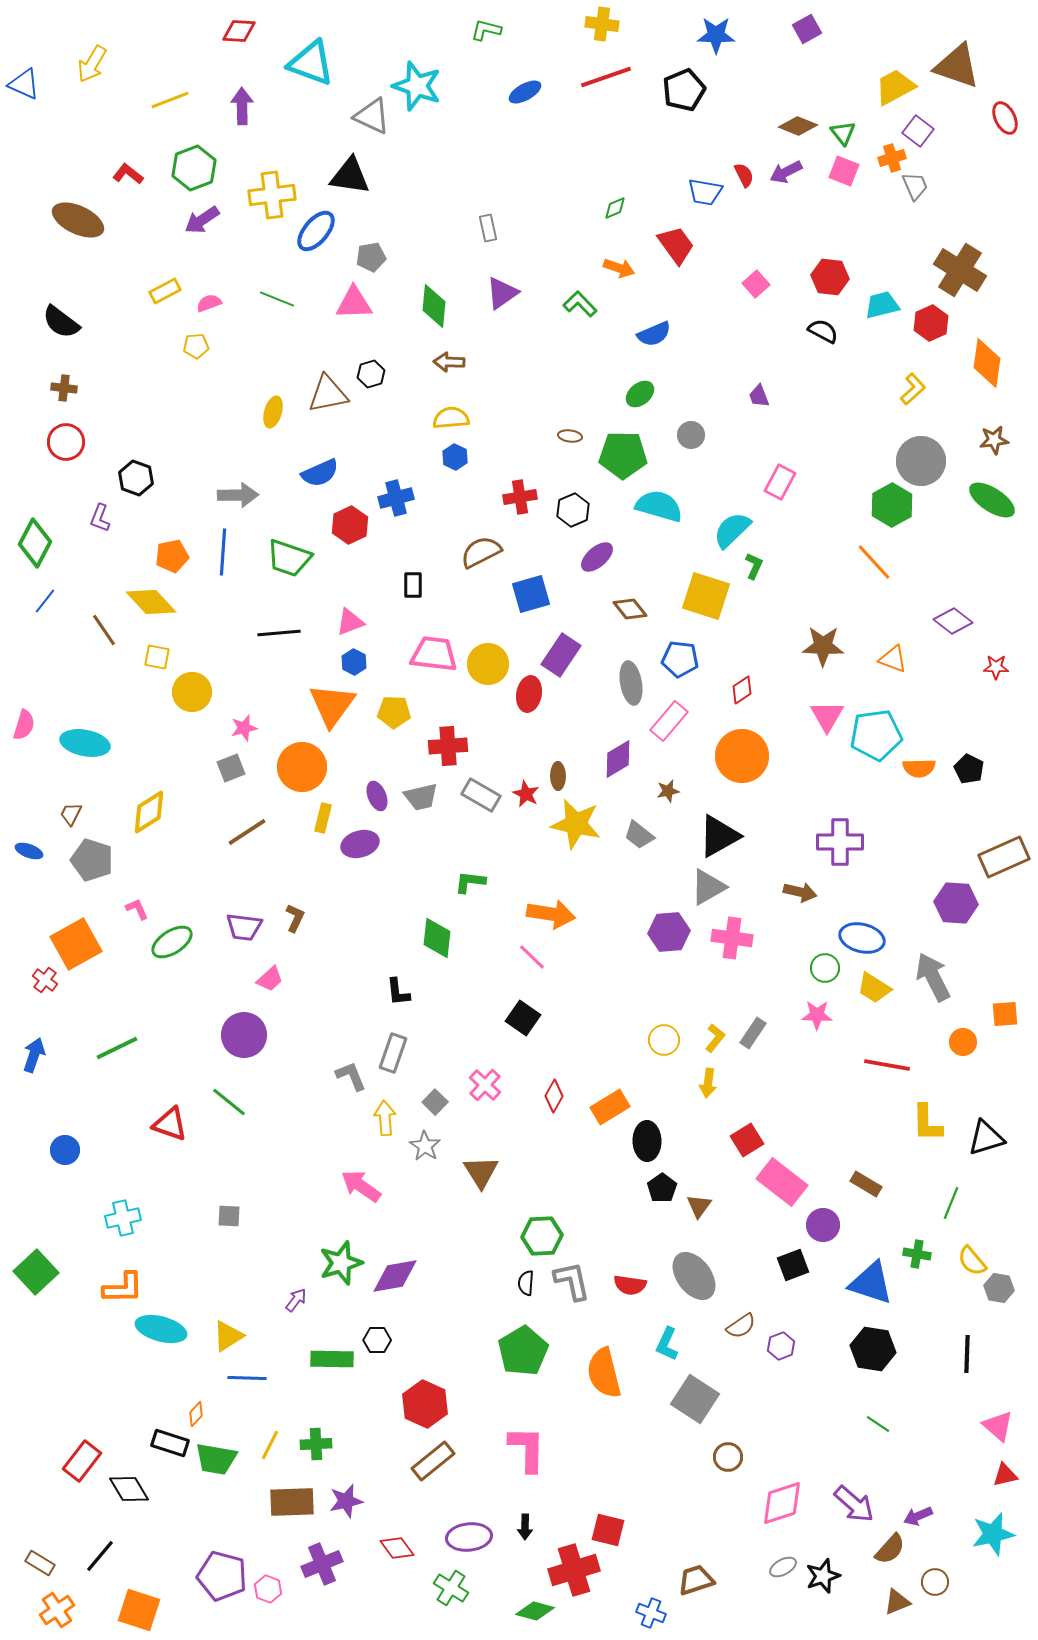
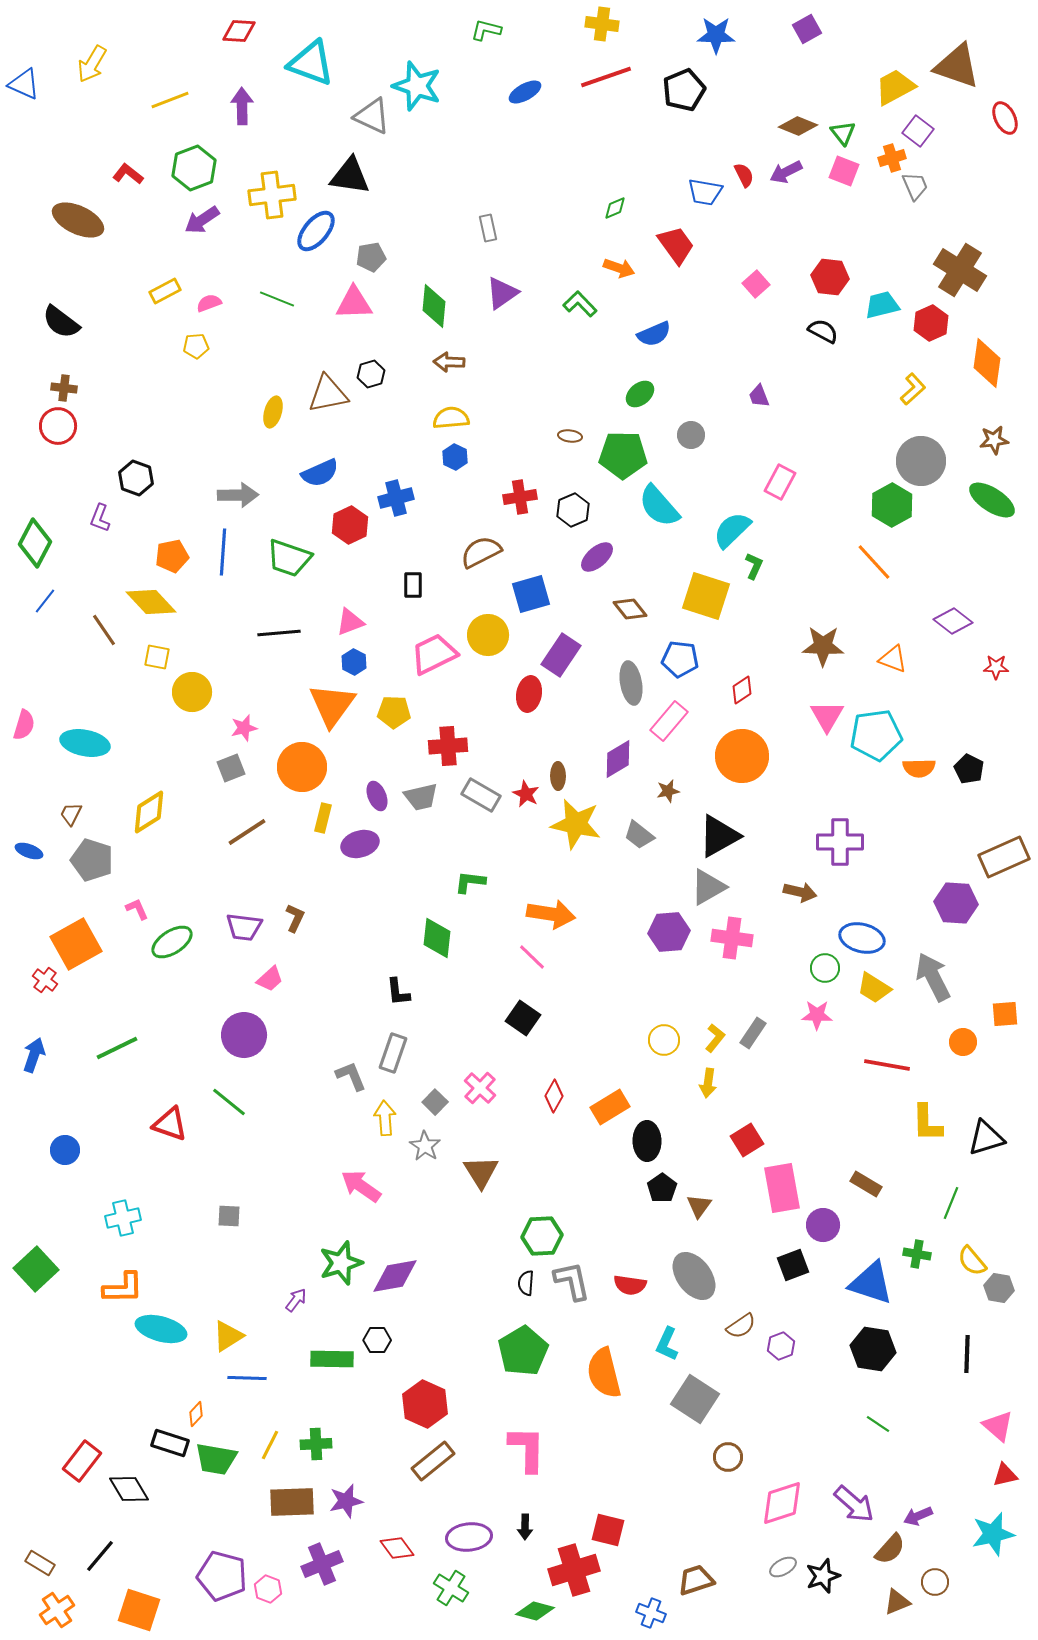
red circle at (66, 442): moved 8 px left, 16 px up
cyan semicircle at (659, 506): rotated 147 degrees counterclockwise
pink trapezoid at (434, 654): rotated 33 degrees counterclockwise
yellow circle at (488, 664): moved 29 px up
pink cross at (485, 1085): moved 5 px left, 3 px down
pink rectangle at (782, 1182): moved 6 px down; rotated 42 degrees clockwise
green square at (36, 1272): moved 3 px up
